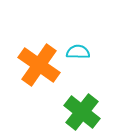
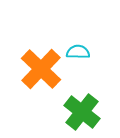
orange cross: moved 2 px right, 4 px down; rotated 9 degrees clockwise
